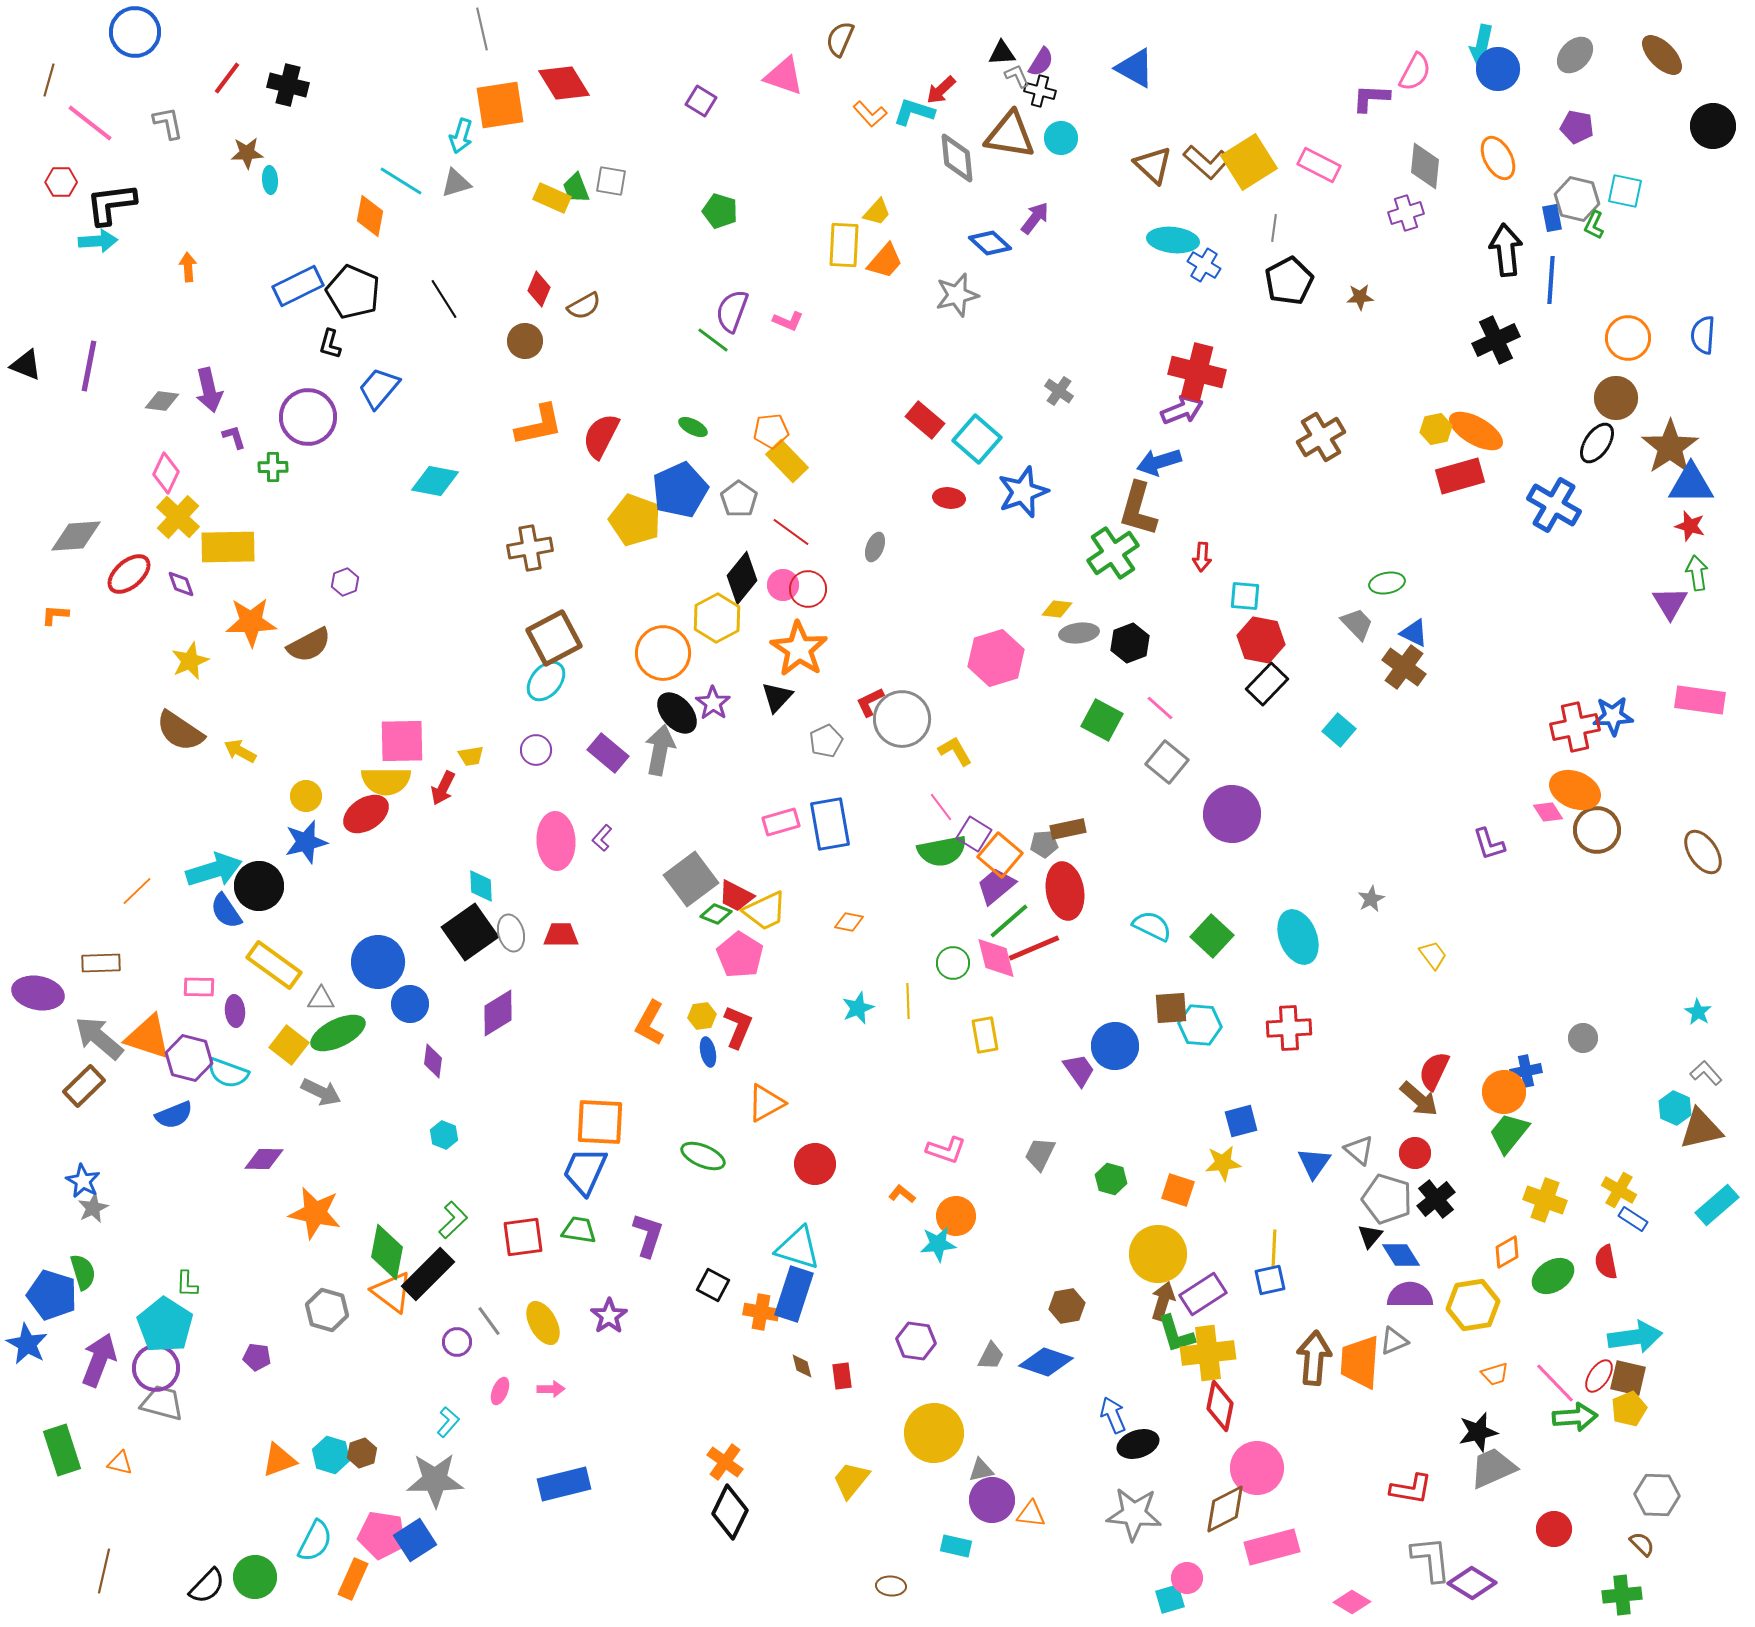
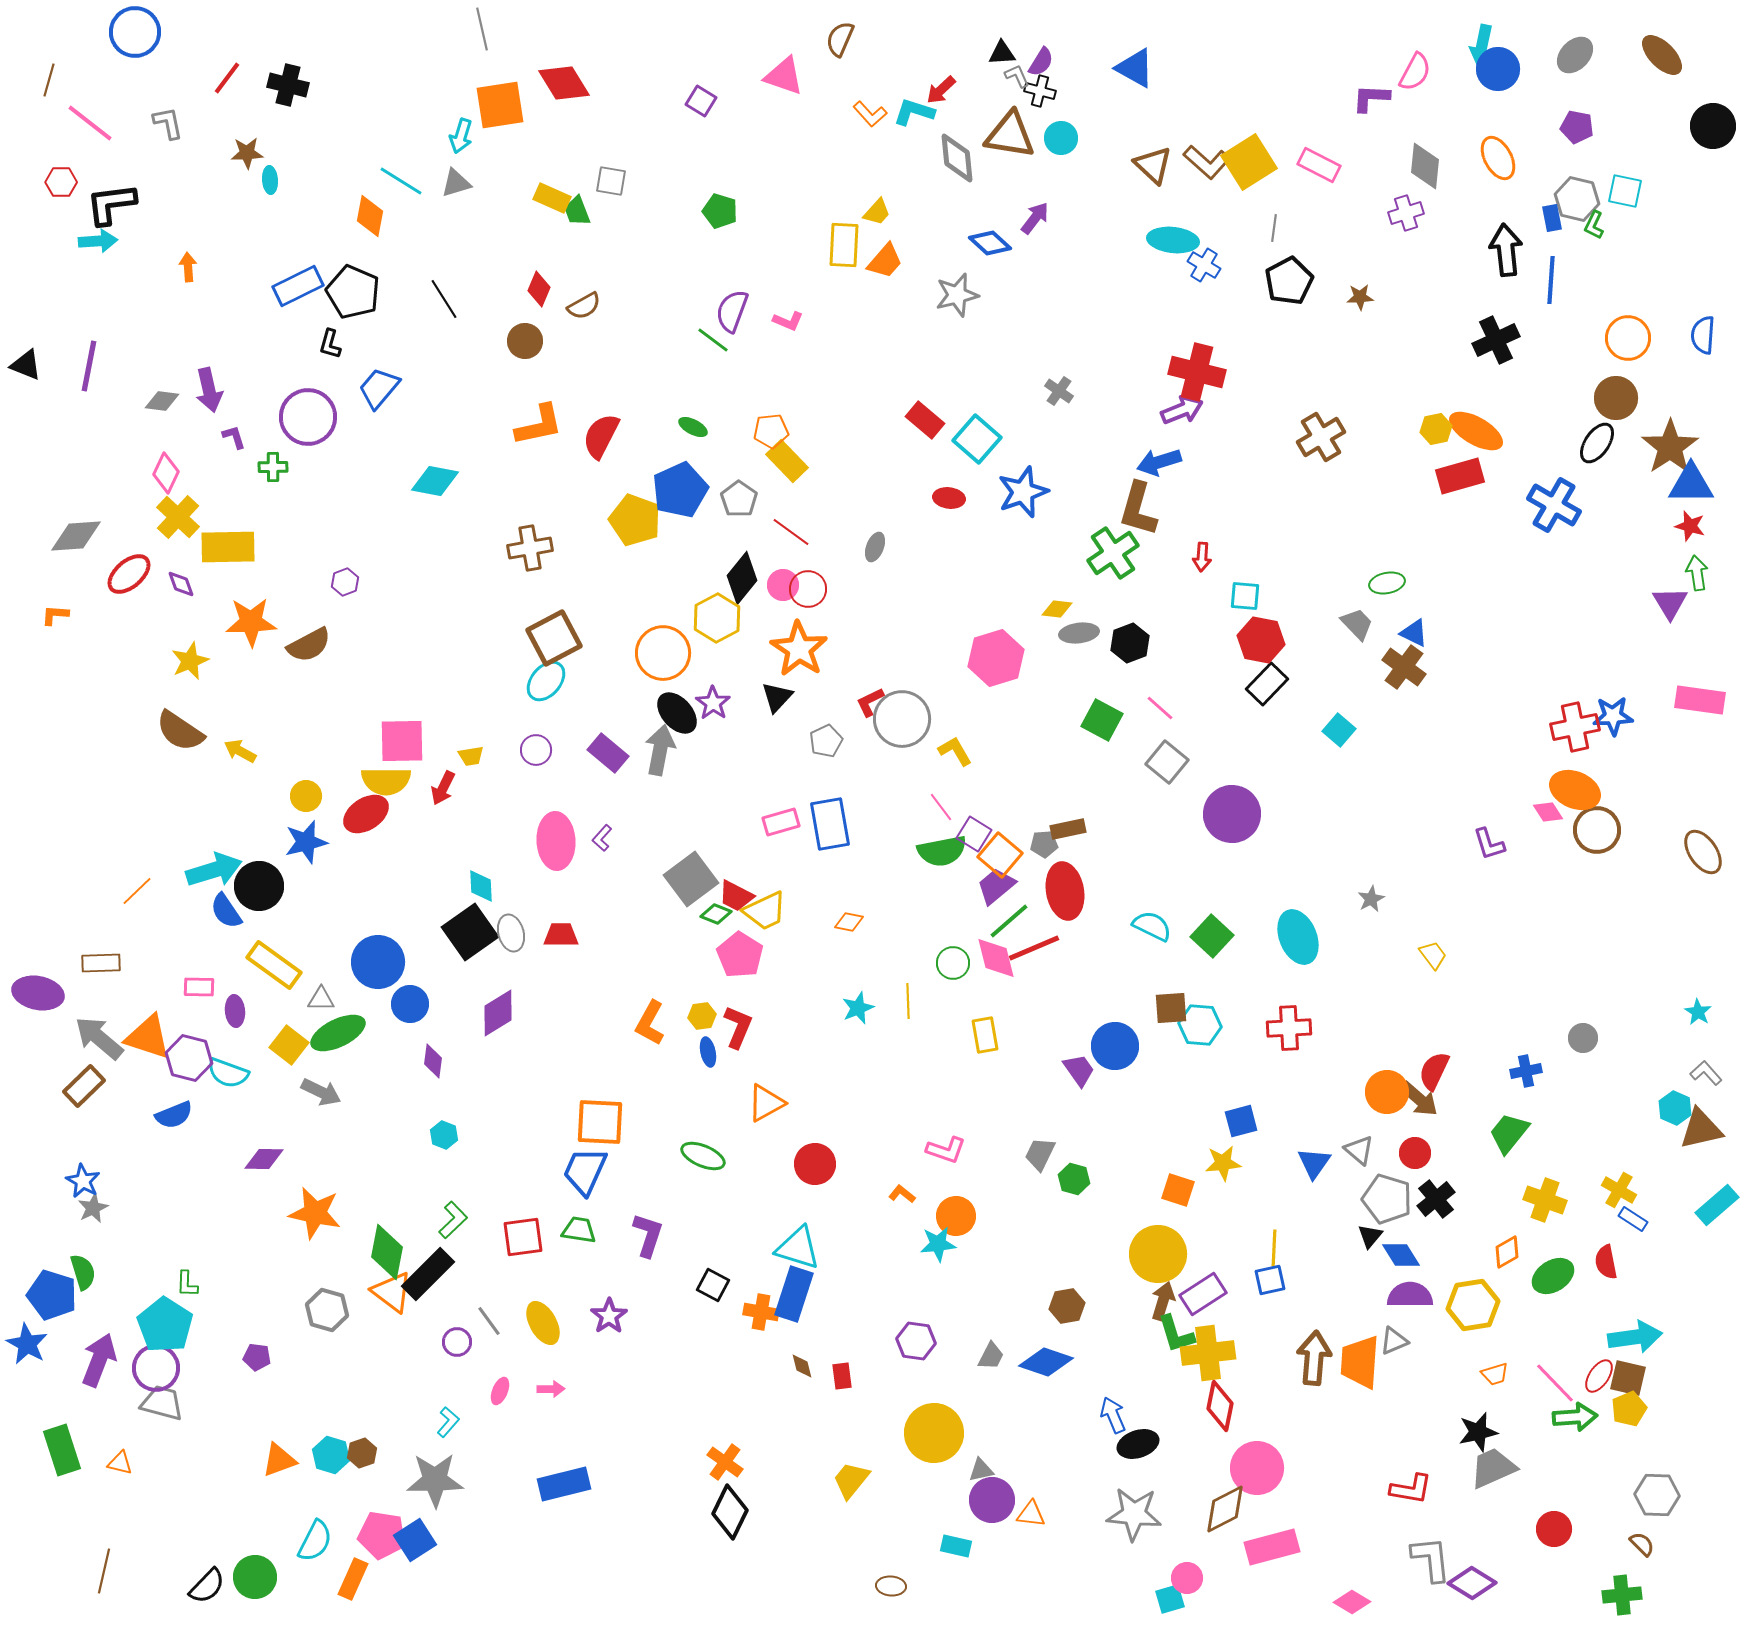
green trapezoid at (576, 188): moved 1 px right, 23 px down
orange circle at (1504, 1092): moved 117 px left
green hexagon at (1111, 1179): moved 37 px left
